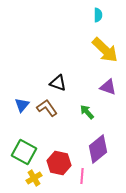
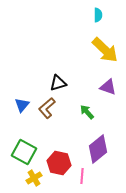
black triangle: rotated 36 degrees counterclockwise
brown L-shape: rotated 95 degrees counterclockwise
